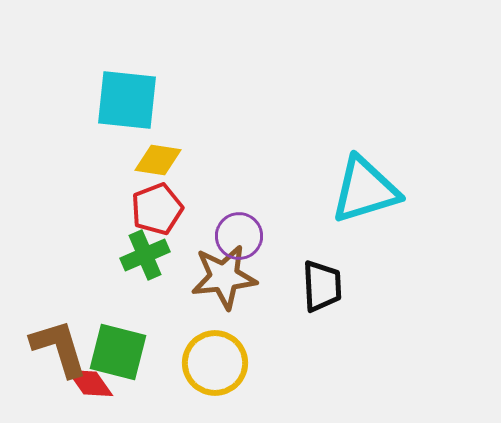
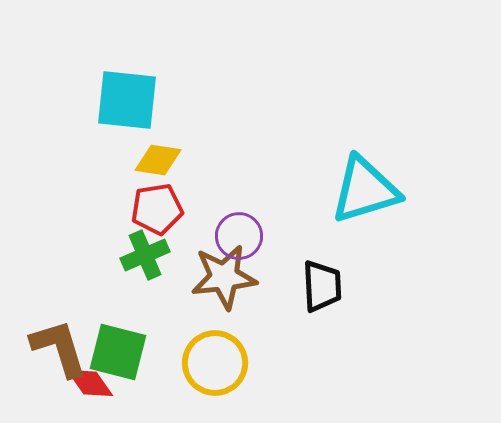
red pentagon: rotated 12 degrees clockwise
